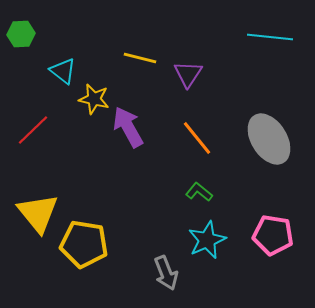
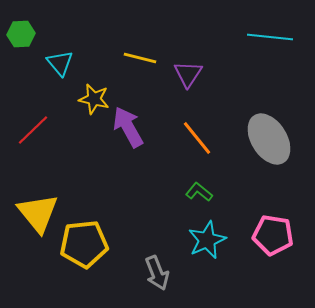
cyan triangle: moved 3 px left, 8 px up; rotated 12 degrees clockwise
yellow pentagon: rotated 15 degrees counterclockwise
gray arrow: moved 9 px left
